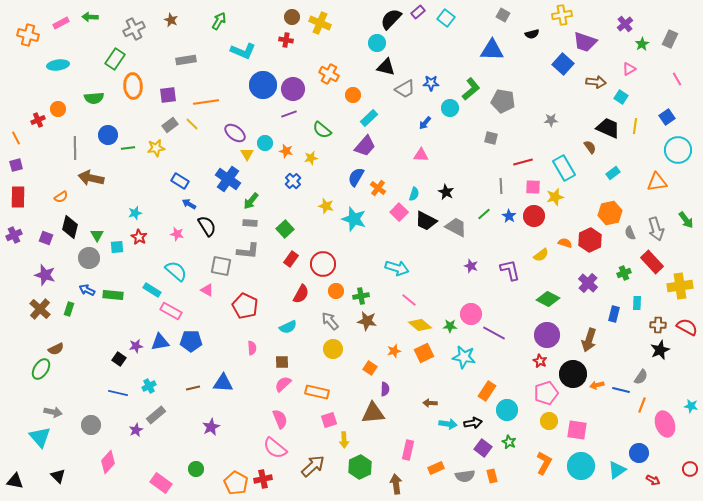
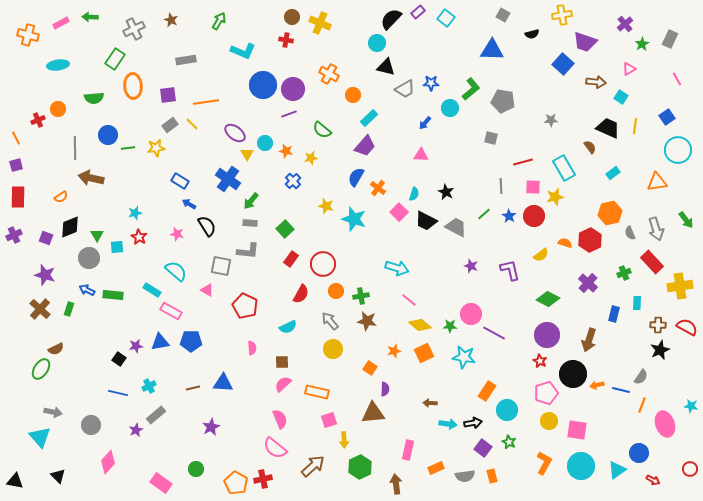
black diamond at (70, 227): rotated 55 degrees clockwise
